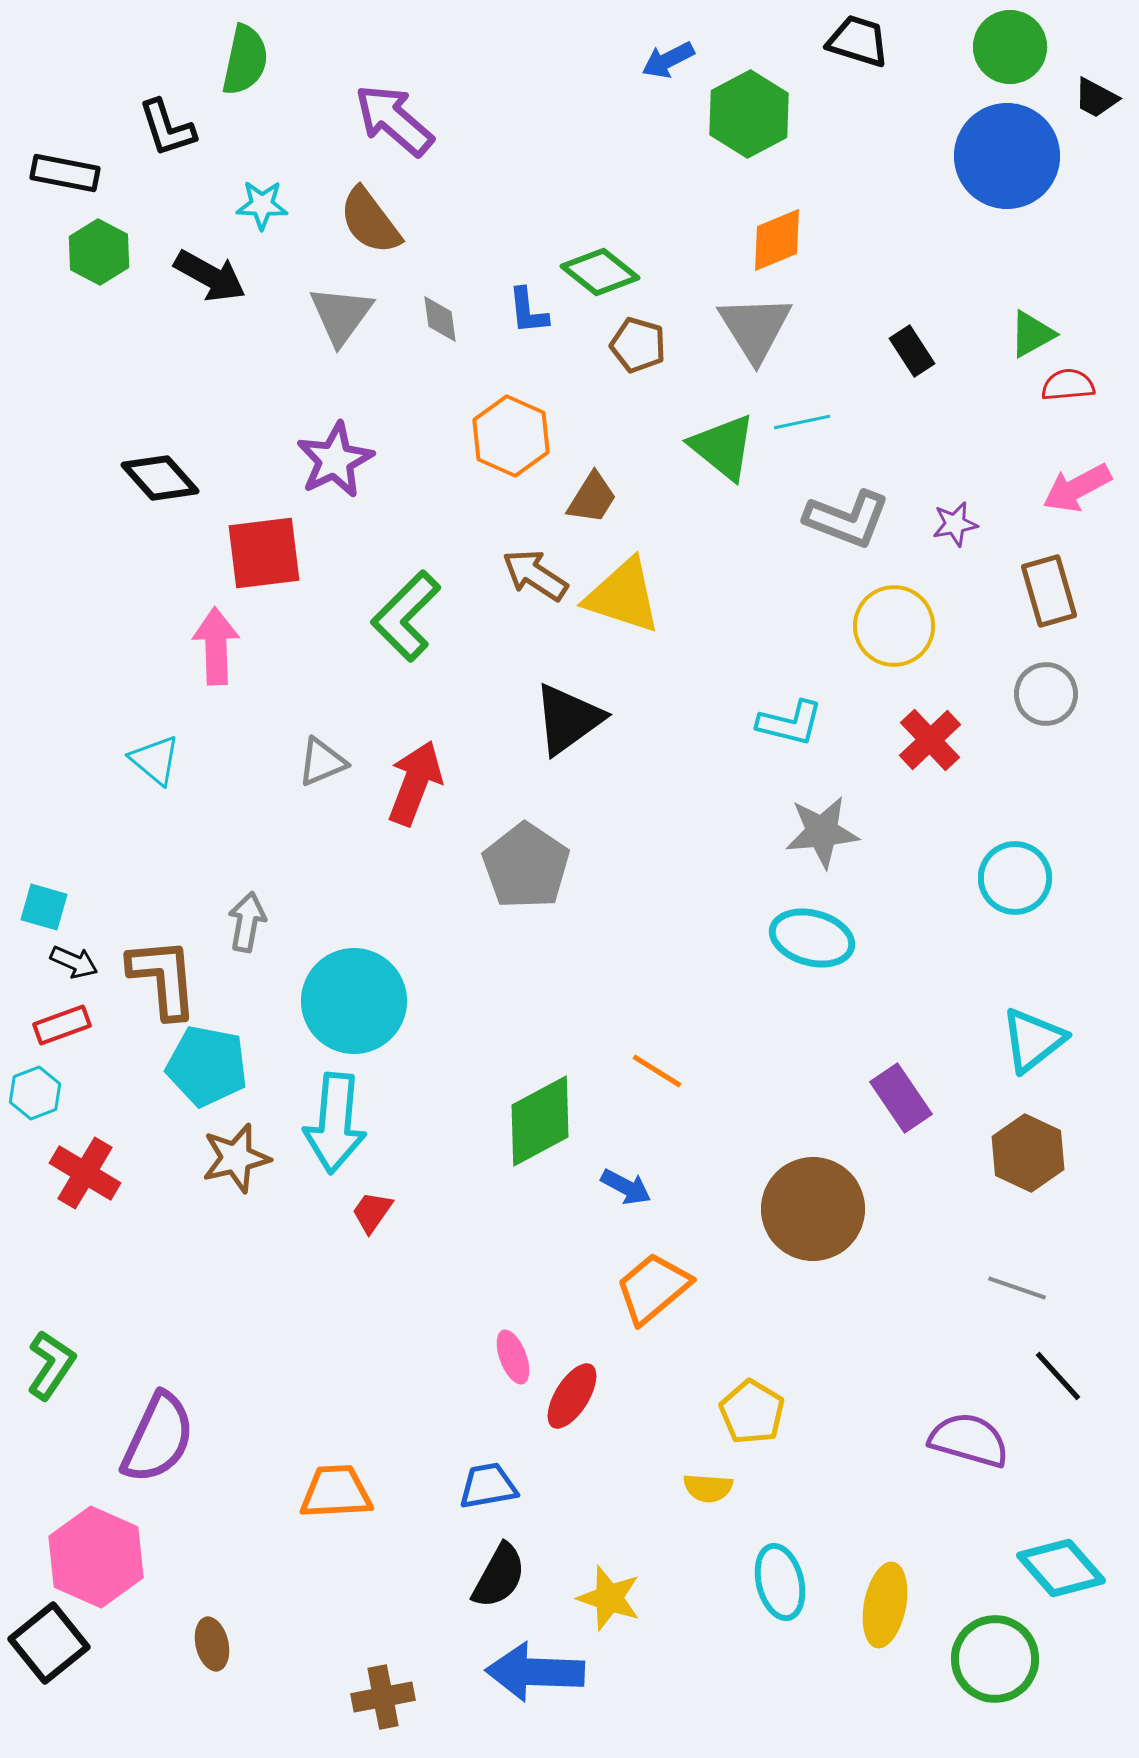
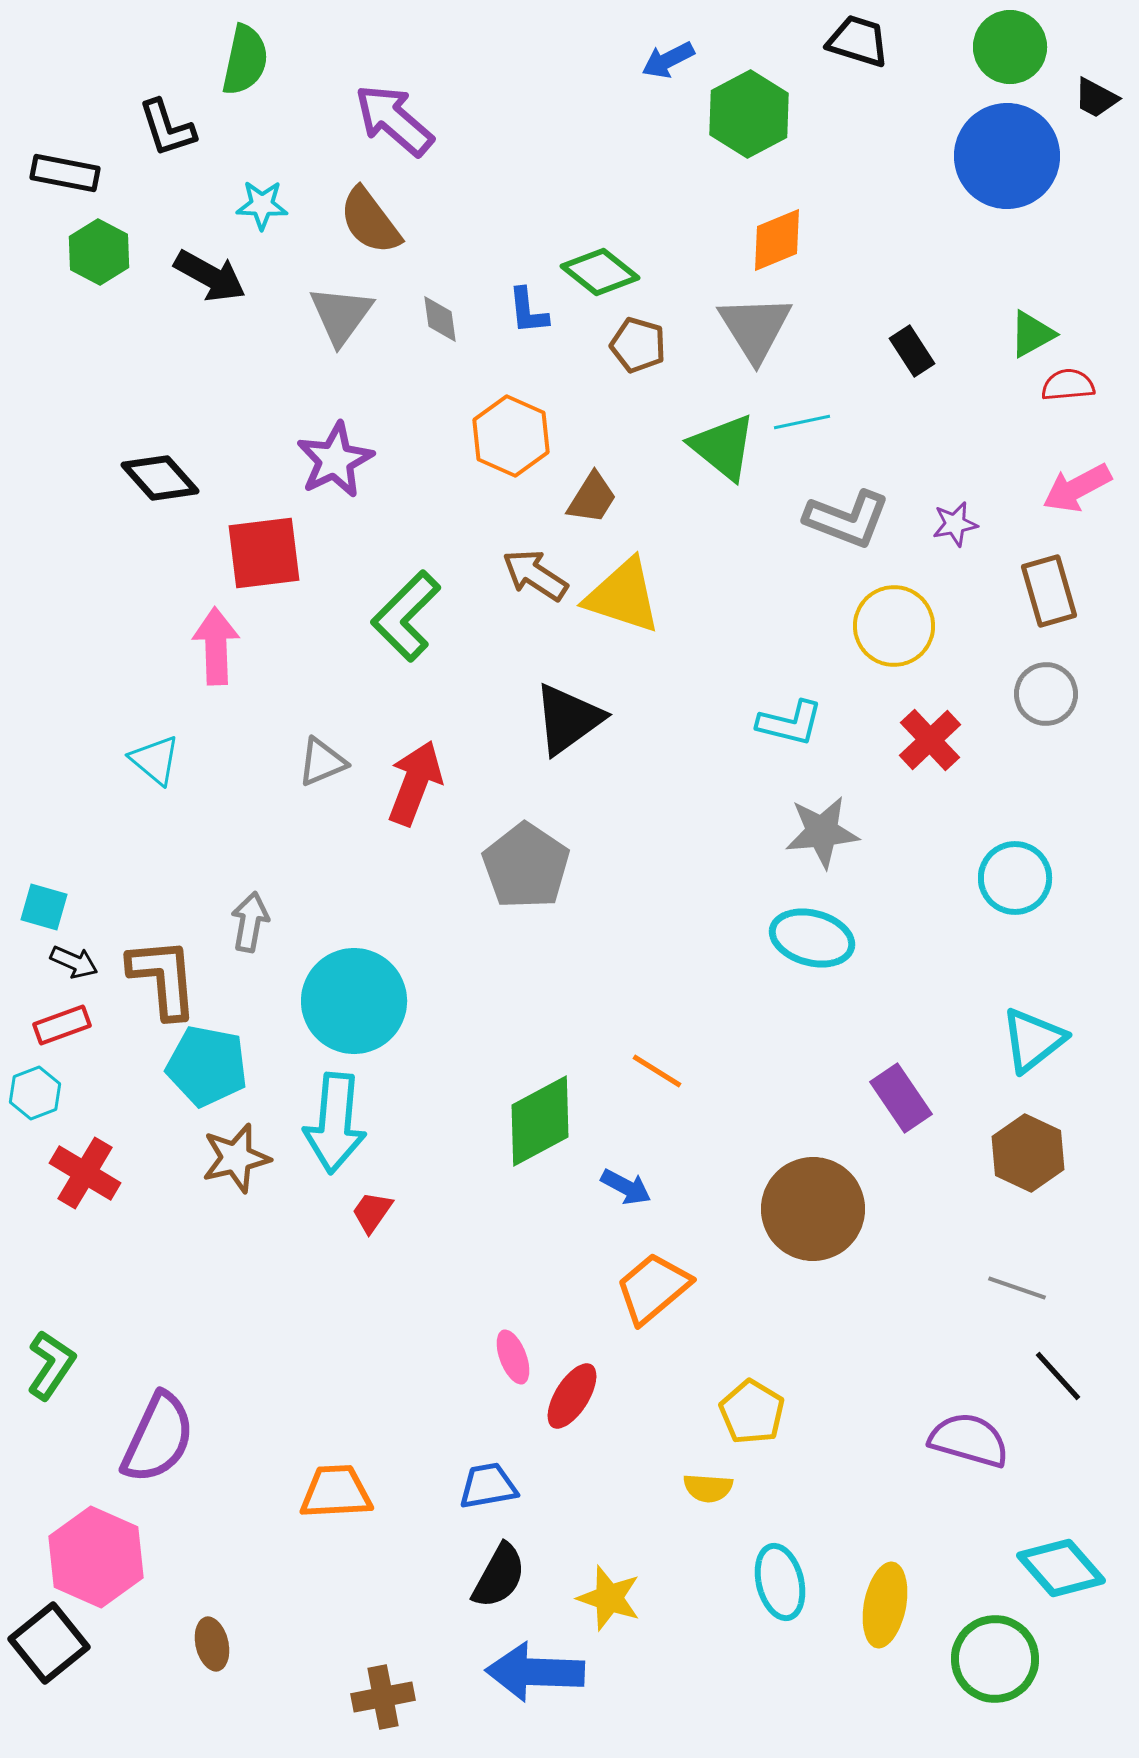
gray arrow at (247, 922): moved 3 px right
